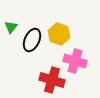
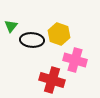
green triangle: moved 1 px up
black ellipse: rotated 70 degrees clockwise
pink cross: moved 1 px up
